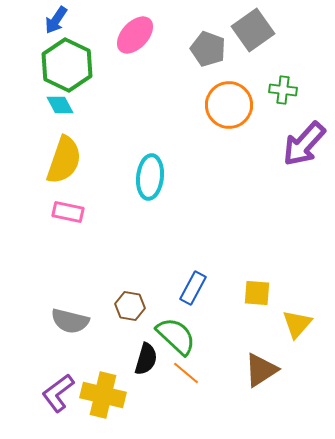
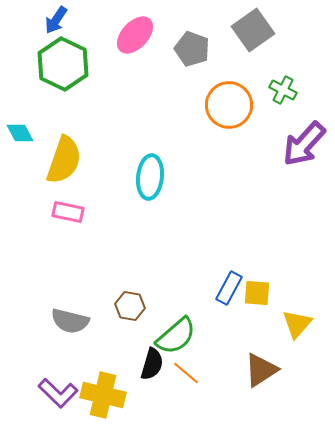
gray pentagon: moved 16 px left
green hexagon: moved 4 px left, 1 px up
green cross: rotated 20 degrees clockwise
cyan diamond: moved 40 px left, 28 px down
blue rectangle: moved 36 px right
green semicircle: rotated 96 degrees clockwise
black semicircle: moved 6 px right, 5 px down
purple L-shape: rotated 99 degrees counterclockwise
